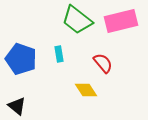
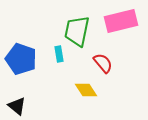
green trapezoid: moved 11 px down; rotated 64 degrees clockwise
